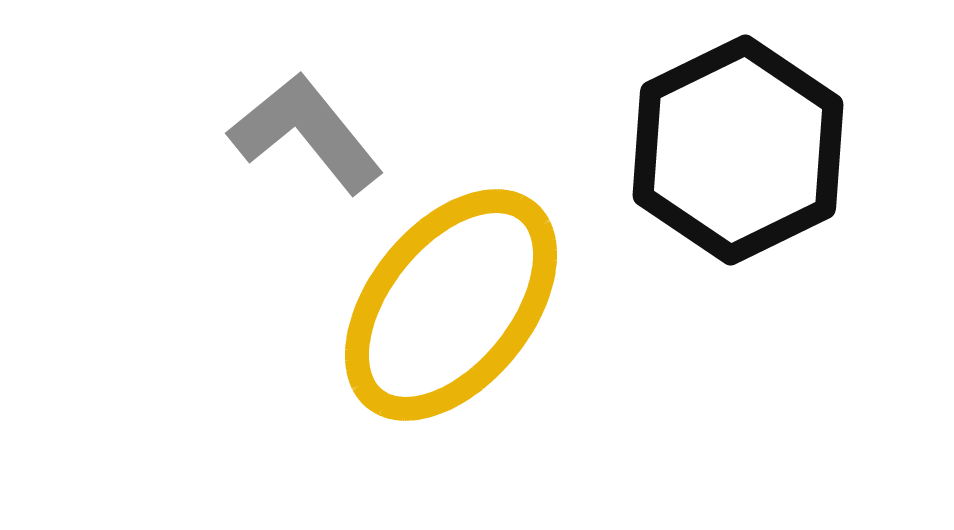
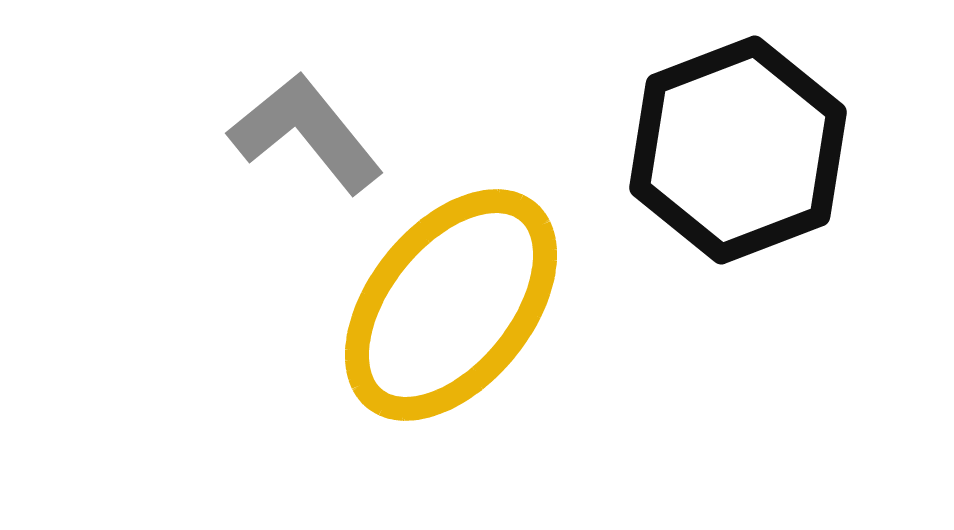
black hexagon: rotated 5 degrees clockwise
